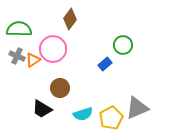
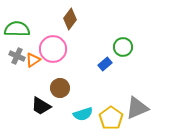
green semicircle: moved 2 px left
green circle: moved 2 px down
black trapezoid: moved 1 px left, 3 px up
yellow pentagon: rotated 10 degrees counterclockwise
